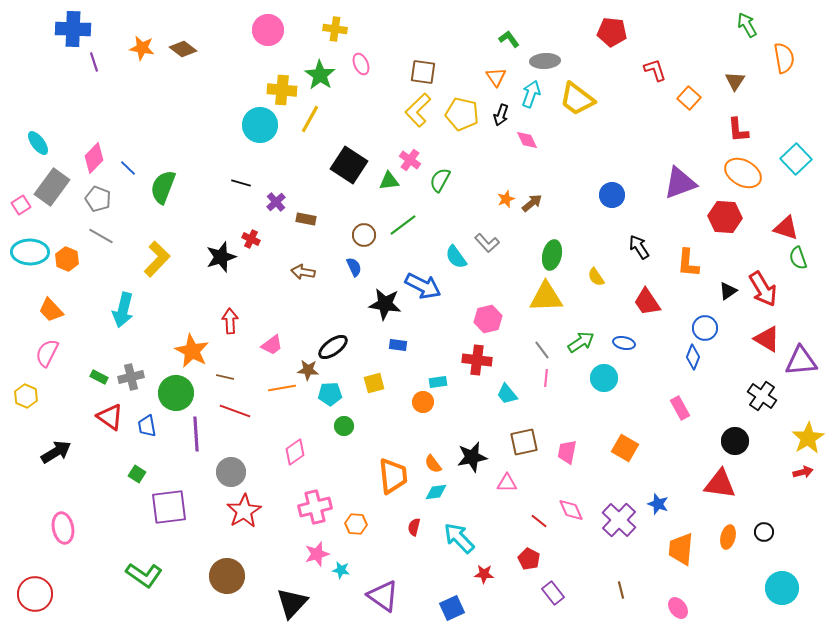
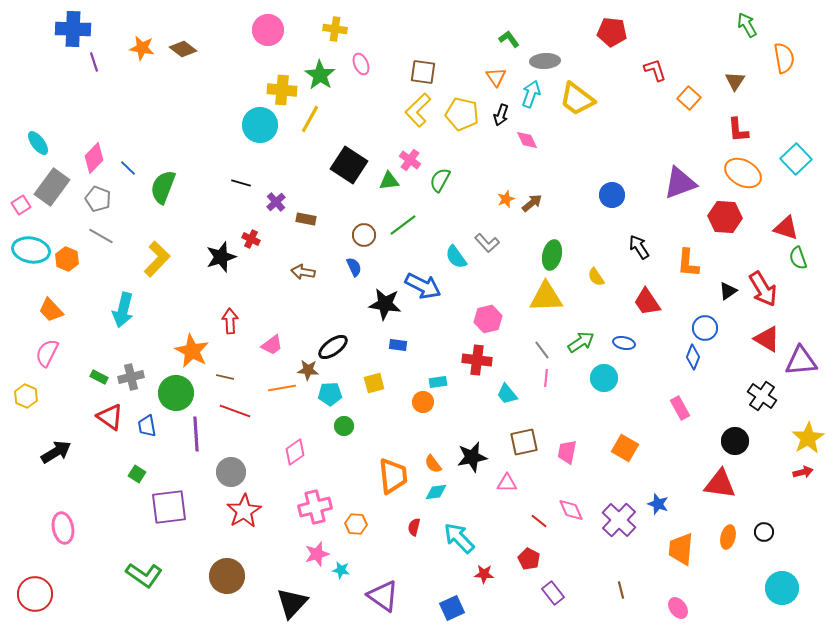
cyan ellipse at (30, 252): moved 1 px right, 2 px up; rotated 9 degrees clockwise
